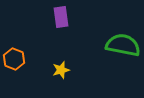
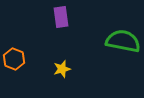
green semicircle: moved 4 px up
yellow star: moved 1 px right, 1 px up
